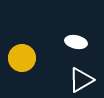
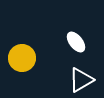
white ellipse: rotated 40 degrees clockwise
